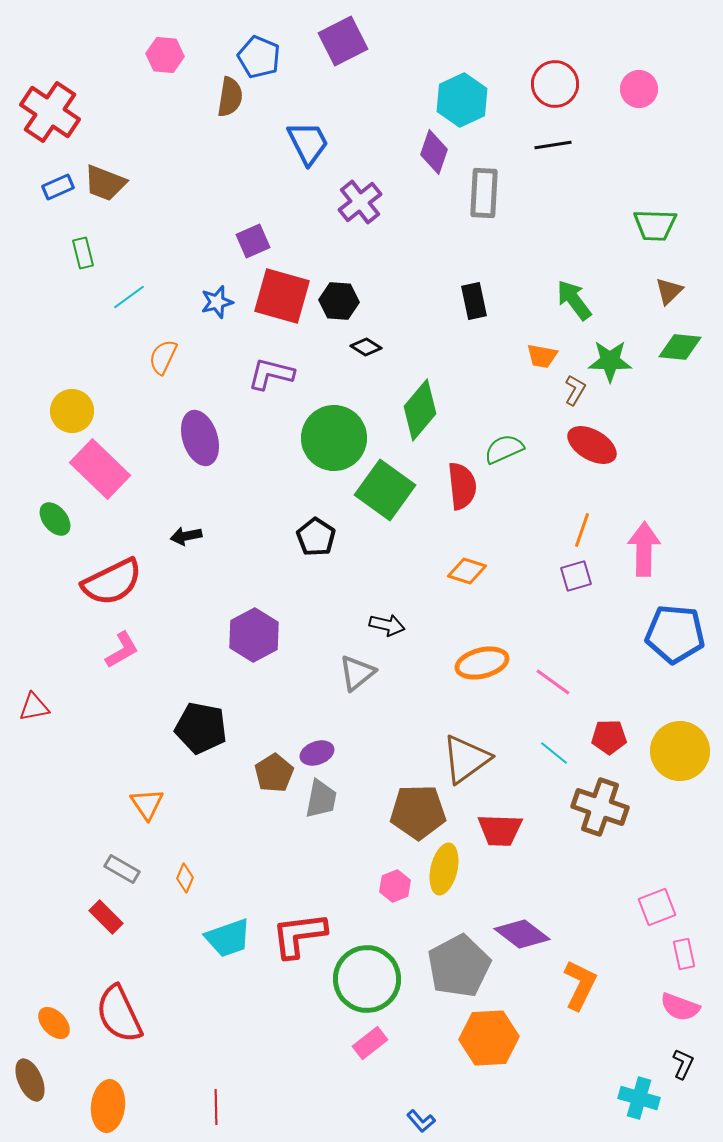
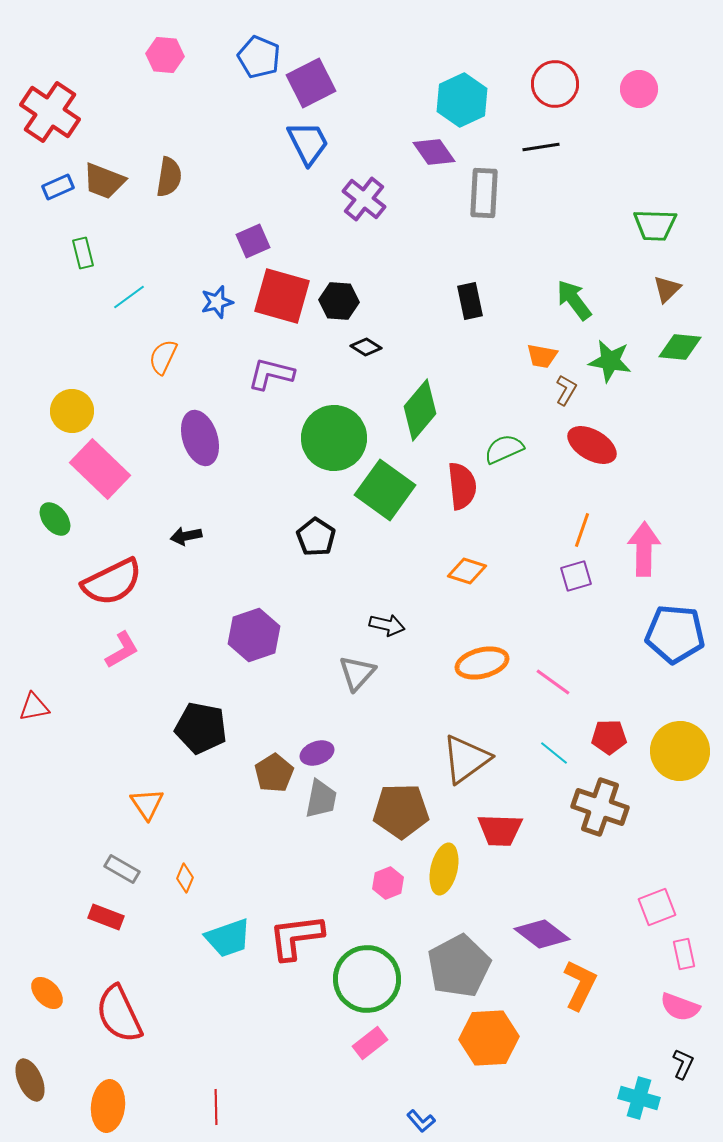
purple square at (343, 41): moved 32 px left, 42 px down
brown semicircle at (230, 97): moved 61 px left, 80 px down
black line at (553, 145): moved 12 px left, 2 px down
purple diamond at (434, 152): rotated 54 degrees counterclockwise
brown trapezoid at (105, 183): moved 1 px left, 2 px up
purple cross at (360, 202): moved 4 px right, 3 px up; rotated 12 degrees counterclockwise
brown triangle at (669, 291): moved 2 px left, 2 px up
black rectangle at (474, 301): moved 4 px left
green star at (610, 361): rotated 9 degrees clockwise
brown L-shape at (575, 390): moved 9 px left
purple hexagon at (254, 635): rotated 9 degrees clockwise
gray triangle at (357, 673): rotated 9 degrees counterclockwise
brown pentagon at (418, 812): moved 17 px left, 1 px up
pink hexagon at (395, 886): moved 7 px left, 3 px up
red rectangle at (106, 917): rotated 24 degrees counterclockwise
purple diamond at (522, 934): moved 20 px right
red L-shape at (299, 935): moved 3 px left, 2 px down
orange ellipse at (54, 1023): moved 7 px left, 30 px up
